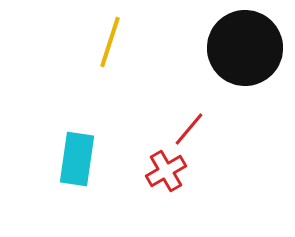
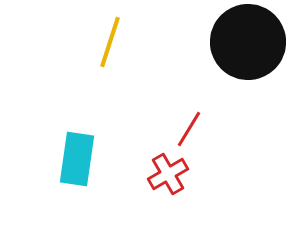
black circle: moved 3 px right, 6 px up
red line: rotated 9 degrees counterclockwise
red cross: moved 2 px right, 3 px down
